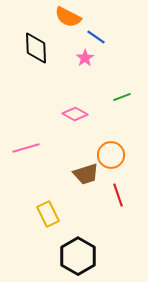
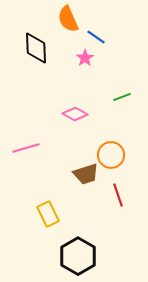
orange semicircle: moved 2 px down; rotated 40 degrees clockwise
